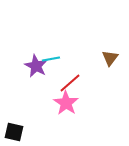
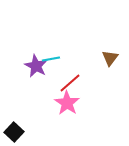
pink star: moved 1 px right
black square: rotated 30 degrees clockwise
